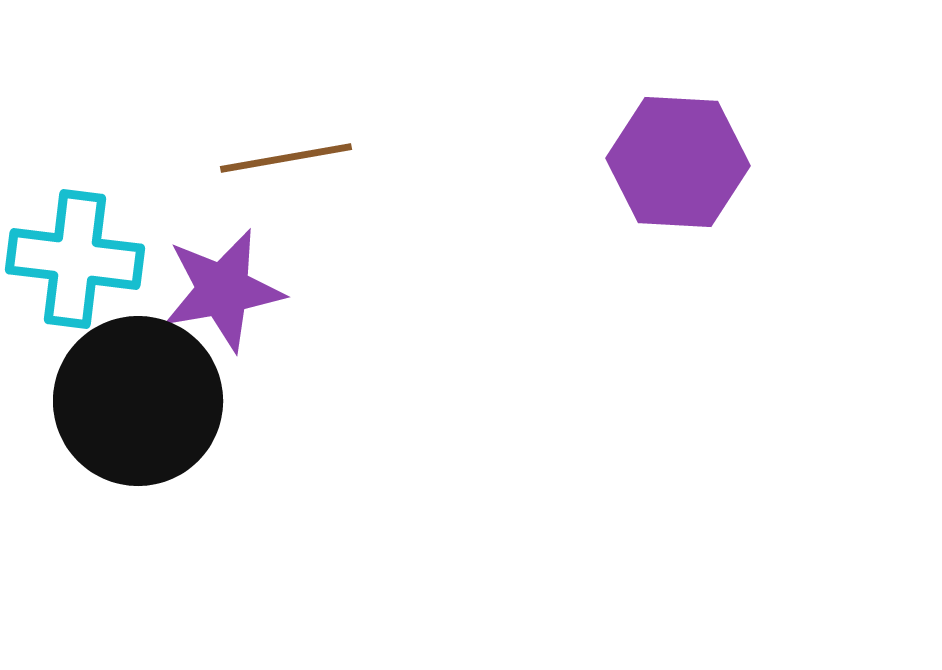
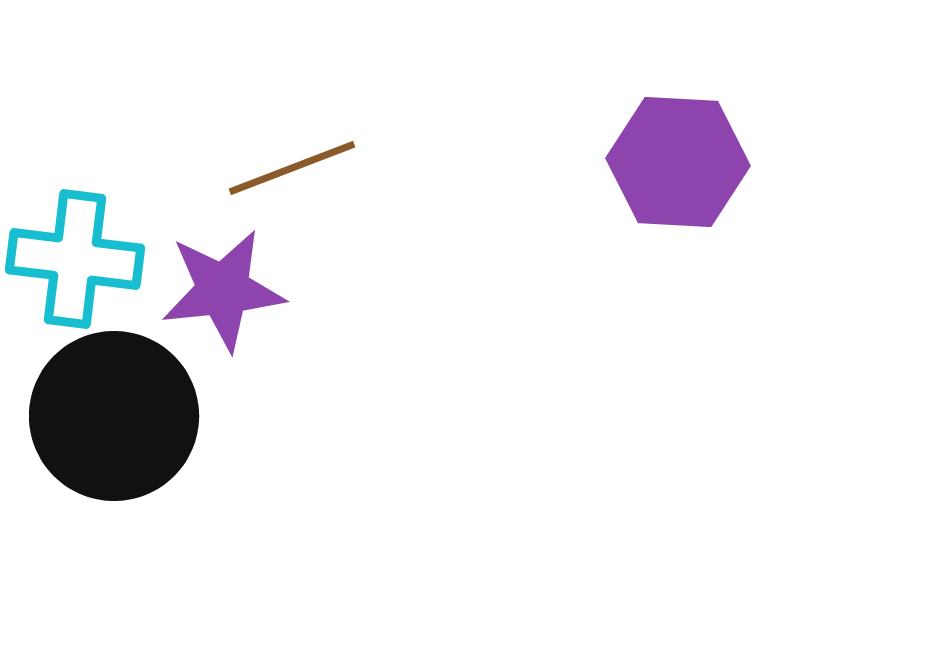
brown line: moved 6 px right, 10 px down; rotated 11 degrees counterclockwise
purple star: rotated 4 degrees clockwise
black circle: moved 24 px left, 15 px down
